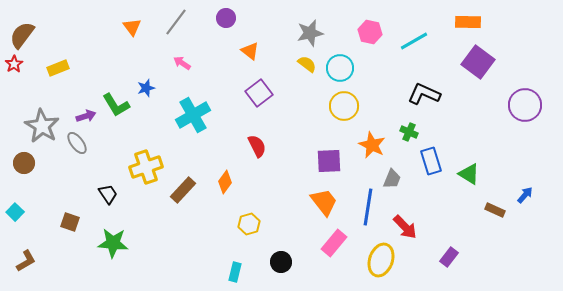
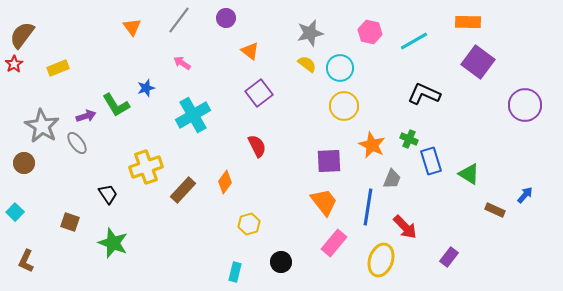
gray line at (176, 22): moved 3 px right, 2 px up
green cross at (409, 132): moved 7 px down
green star at (113, 243): rotated 16 degrees clockwise
brown L-shape at (26, 261): rotated 145 degrees clockwise
